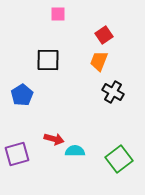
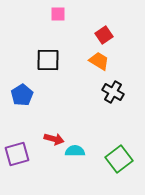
orange trapezoid: rotated 100 degrees clockwise
